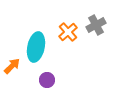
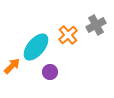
orange cross: moved 3 px down
cyan ellipse: rotated 28 degrees clockwise
purple circle: moved 3 px right, 8 px up
